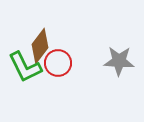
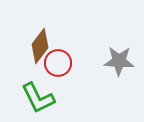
green L-shape: moved 13 px right, 31 px down
